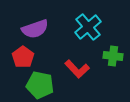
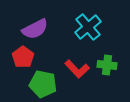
purple semicircle: rotated 8 degrees counterclockwise
green cross: moved 6 px left, 9 px down
green pentagon: moved 3 px right, 1 px up
